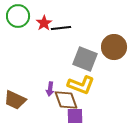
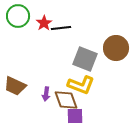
brown circle: moved 2 px right, 1 px down
purple arrow: moved 4 px left, 5 px down
brown trapezoid: moved 14 px up
